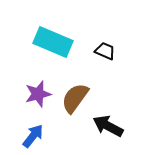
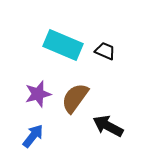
cyan rectangle: moved 10 px right, 3 px down
